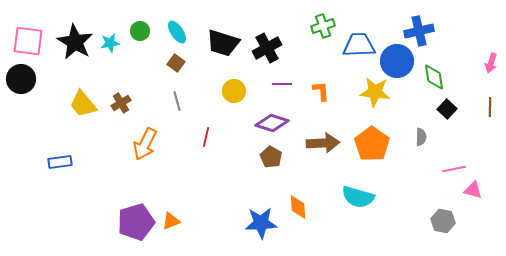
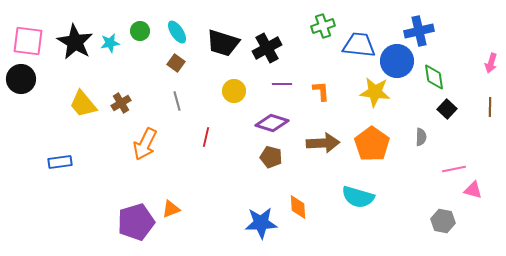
blue trapezoid: rotated 8 degrees clockwise
brown pentagon: rotated 15 degrees counterclockwise
orange triangle: moved 12 px up
